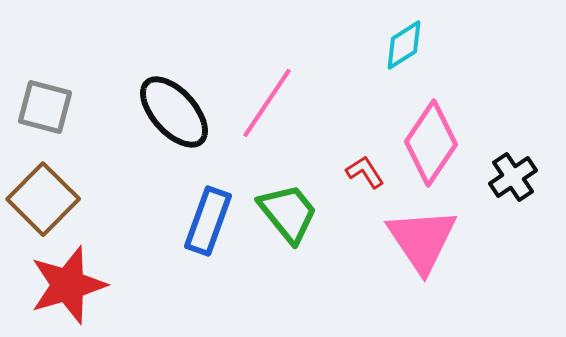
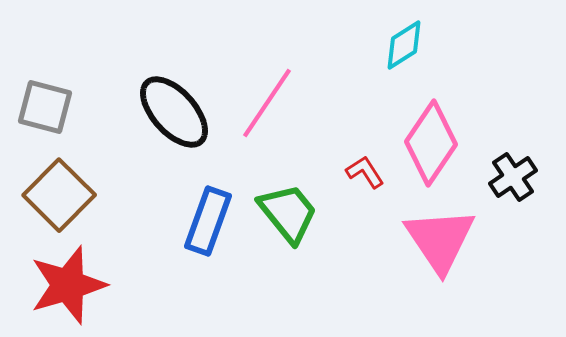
brown square: moved 16 px right, 4 px up
pink triangle: moved 18 px right
